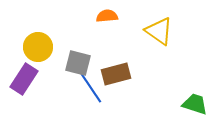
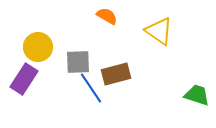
orange semicircle: rotated 35 degrees clockwise
gray square: moved 1 px up; rotated 16 degrees counterclockwise
green trapezoid: moved 2 px right, 9 px up
